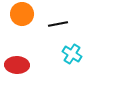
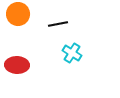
orange circle: moved 4 px left
cyan cross: moved 1 px up
